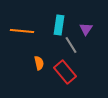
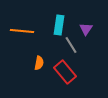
orange semicircle: rotated 24 degrees clockwise
